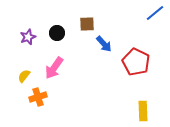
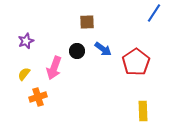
blue line: moved 1 px left; rotated 18 degrees counterclockwise
brown square: moved 2 px up
black circle: moved 20 px right, 18 px down
purple star: moved 2 px left, 4 px down
blue arrow: moved 1 px left, 5 px down; rotated 12 degrees counterclockwise
red pentagon: rotated 12 degrees clockwise
pink arrow: rotated 15 degrees counterclockwise
yellow semicircle: moved 2 px up
